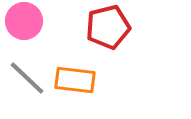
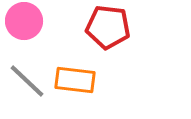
red pentagon: rotated 21 degrees clockwise
gray line: moved 3 px down
